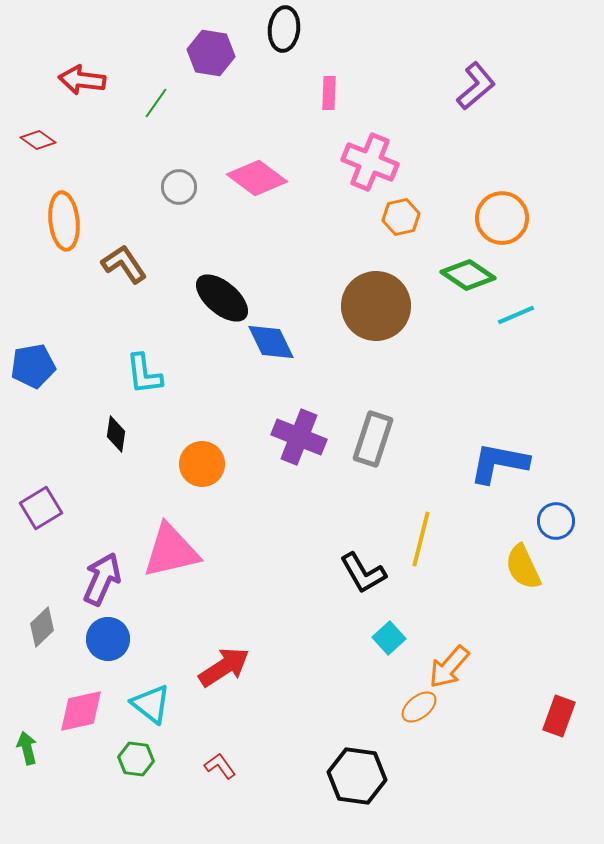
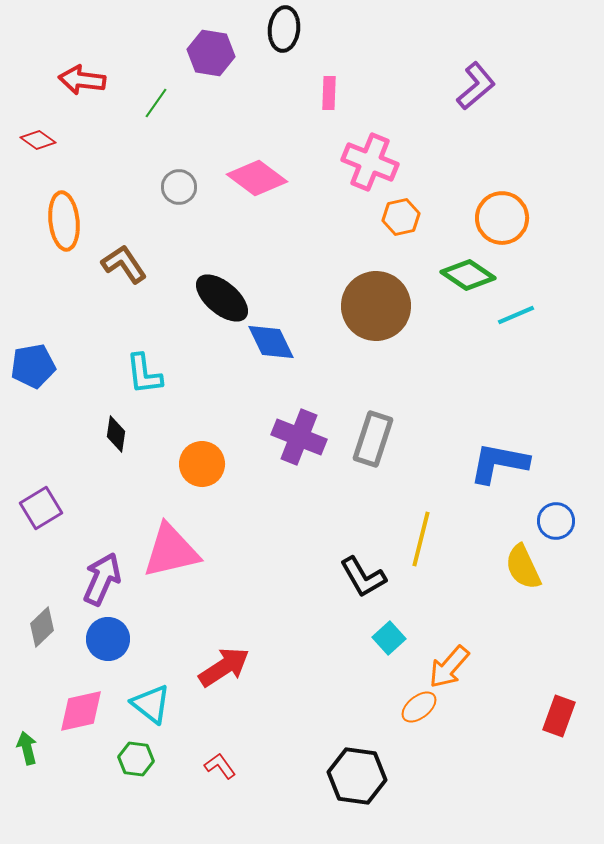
black L-shape at (363, 573): moved 4 px down
